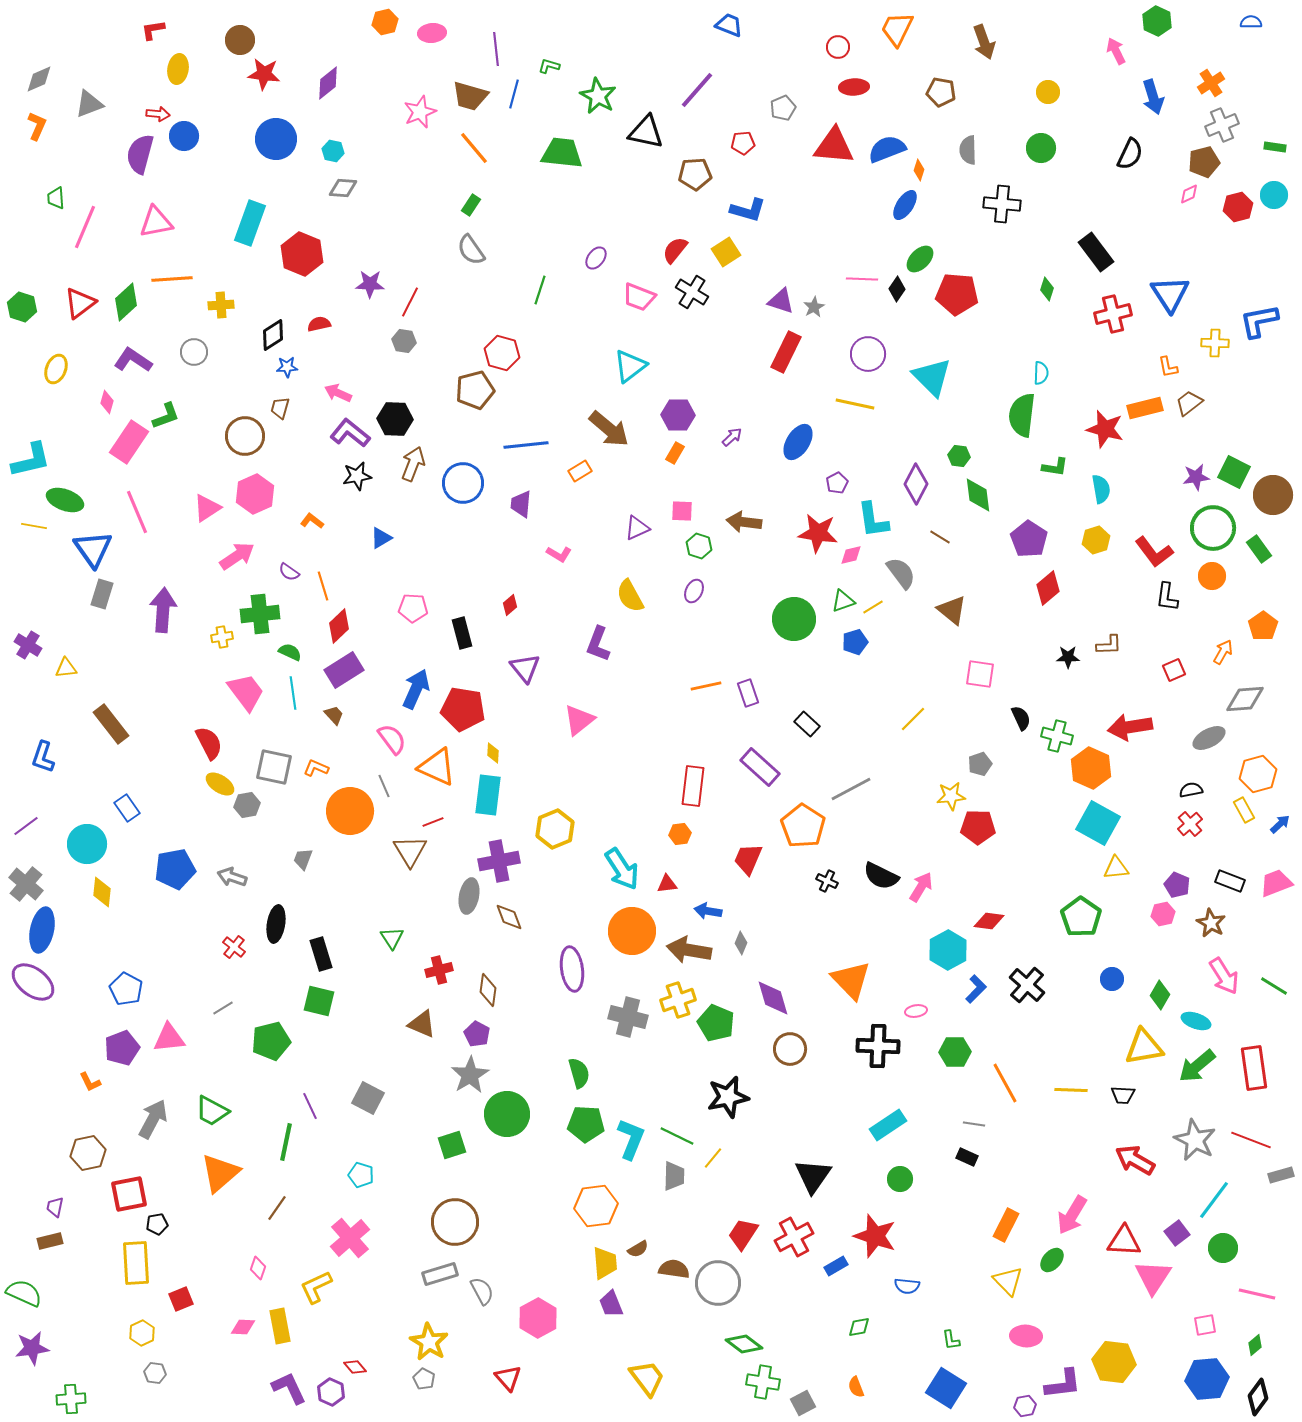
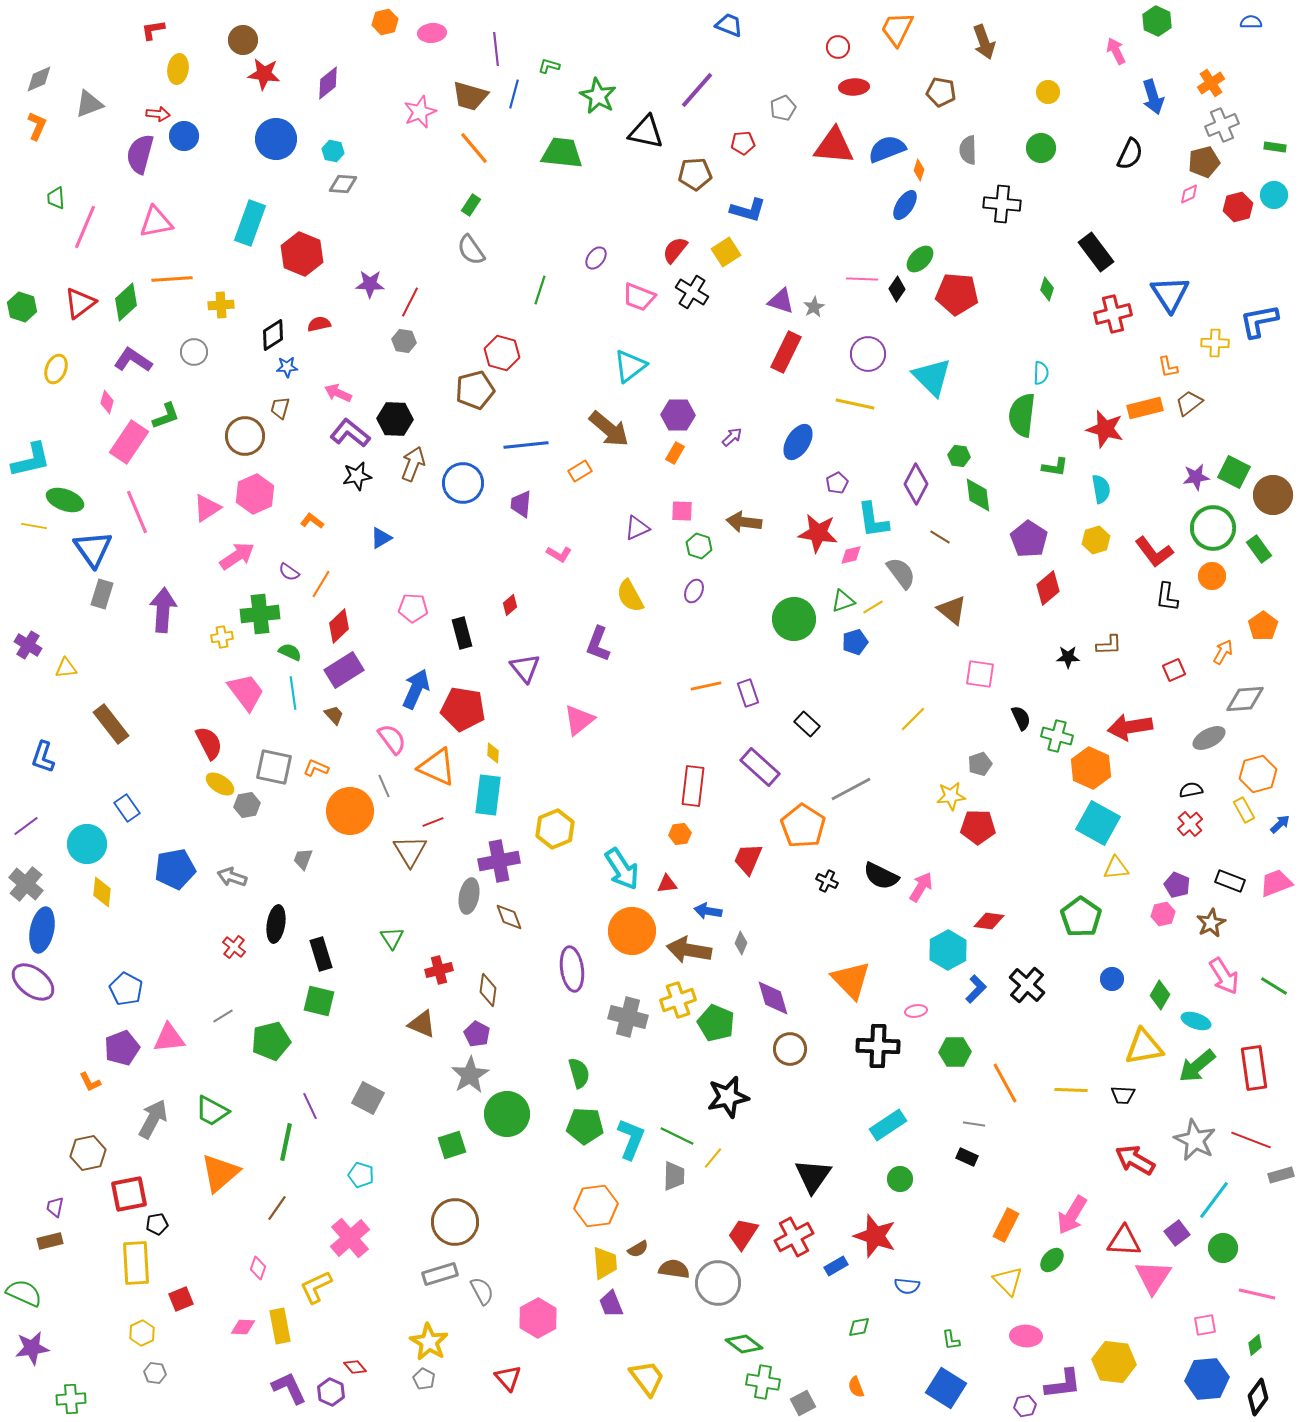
brown circle at (240, 40): moved 3 px right
gray diamond at (343, 188): moved 4 px up
orange line at (323, 586): moved 2 px left, 2 px up; rotated 48 degrees clockwise
brown star at (1211, 923): rotated 16 degrees clockwise
gray line at (223, 1008): moved 8 px down
green pentagon at (586, 1124): moved 1 px left, 2 px down
